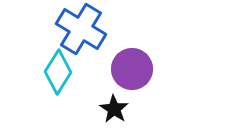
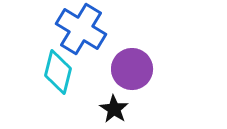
cyan diamond: rotated 18 degrees counterclockwise
